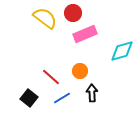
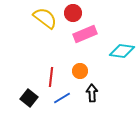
cyan diamond: rotated 25 degrees clockwise
red line: rotated 54 degrees clockwise
